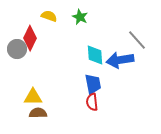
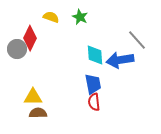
yellow semicircle: moved 2 px right, 1 px down
red semicircle: moved 2 px right
